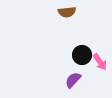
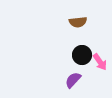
brown semicircle: moved 11 px right, 10 px down
